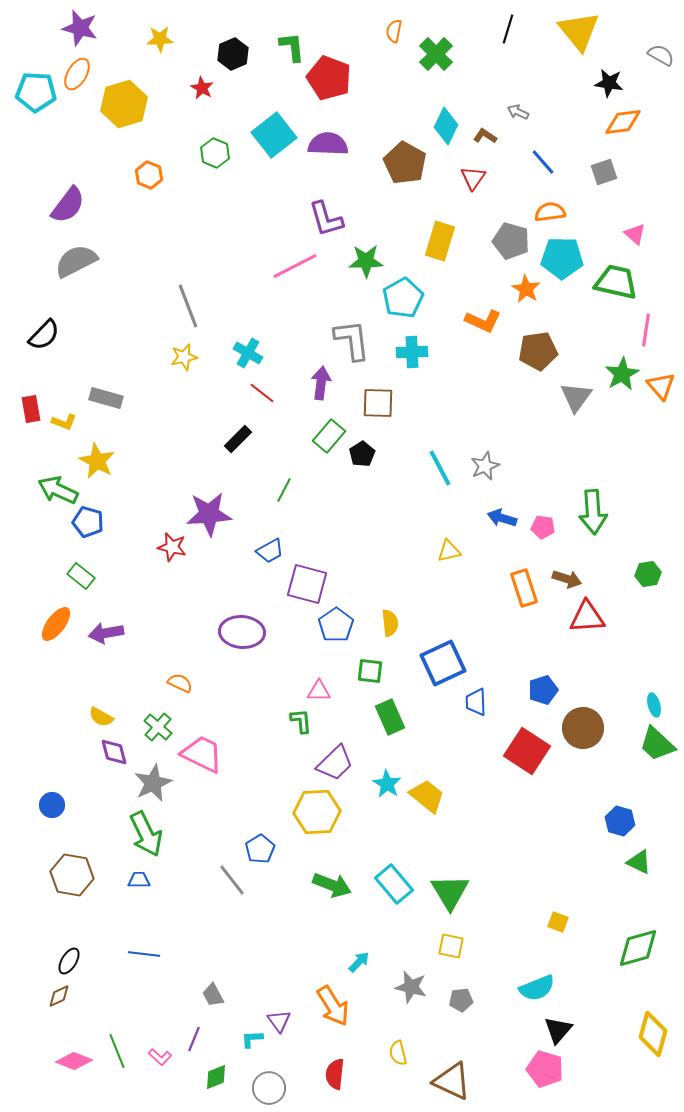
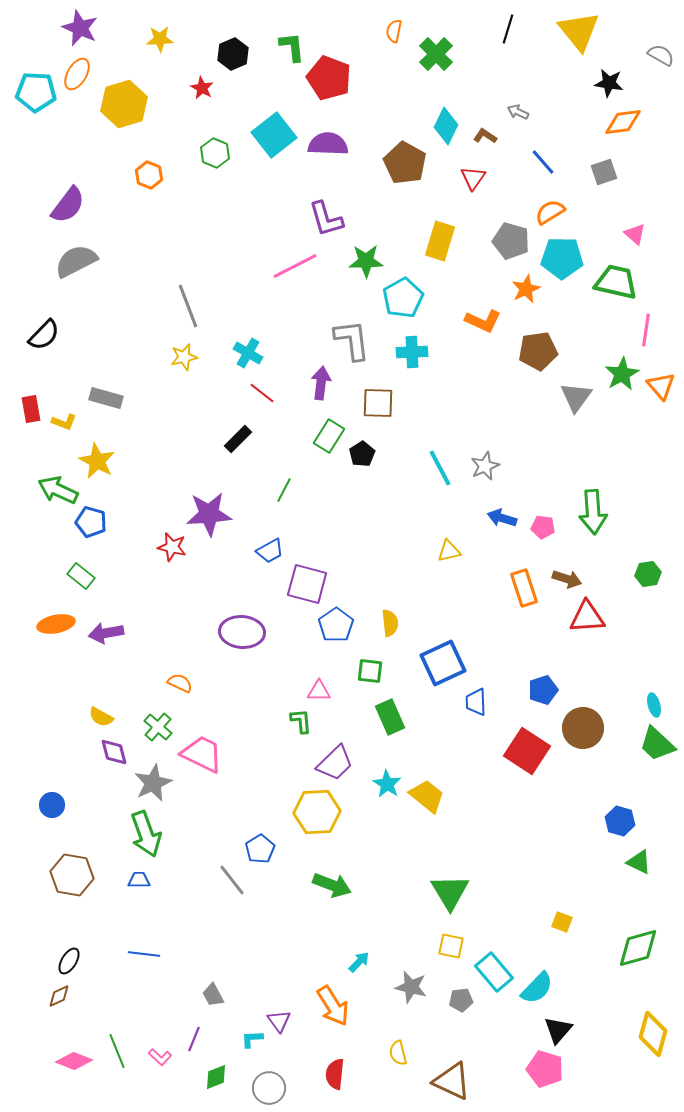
purple star at (80, 28): rotated 9 degrees clockwise
orange semicircle at (550, 212): rotated 24 degrees counterclockwise
orange star at (526, 289): rotated 16 degrees clockwise
green rectangle at (329, 436): rotated 8 degrees counterclockwise
blue pentagon at (88, 522): moved 3 px right
orange ellipse at (56, 624): rotated 42 degrees clockwise
green arrow at (146, 834): rotated 6 degrees clockwise
cyan rectangle at (394, 884): moved 100 px right, 88 px down
yellow square at (558, 922): moved 4 px right
cyan semicircle at (537, 988): rotated 24 degrees counterclockwise
